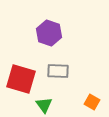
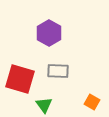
purple hexagon: rotated 10 degrees clockwise
red square: moved 1 px left
